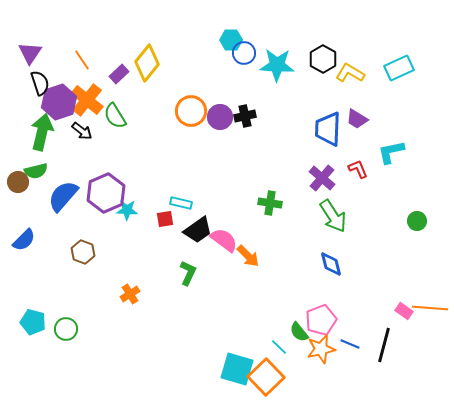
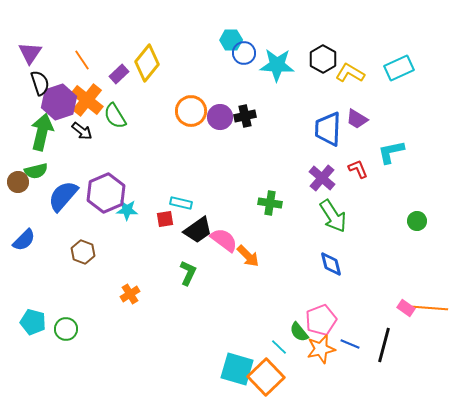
pink rectangle at (404, 311): moved 2 px right, 3 px up
